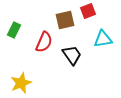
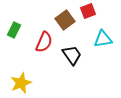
brown square: rotated 24 degrees counterclockwise
